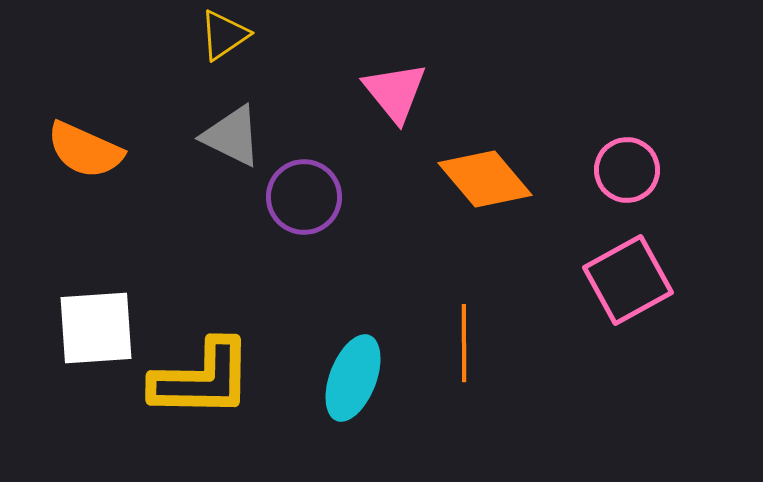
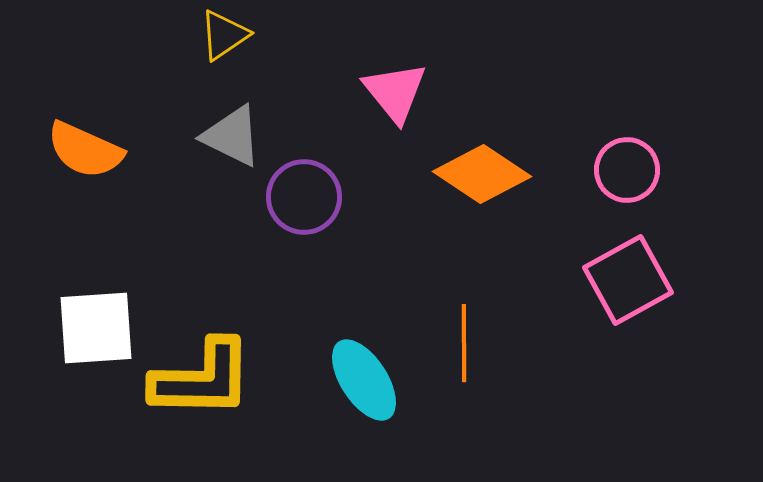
orange diamond: moved 3 px left, 5 px up; rotated 16 degrees counterclockwise
cyan ellipse: moved 11 px right, 2 px down; rotated 54 degrees counterclockwise
